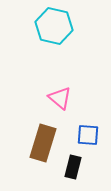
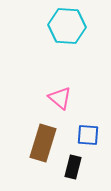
cyan hexagon: moved 13 px right; rotated 9 degrees counterclockwise
